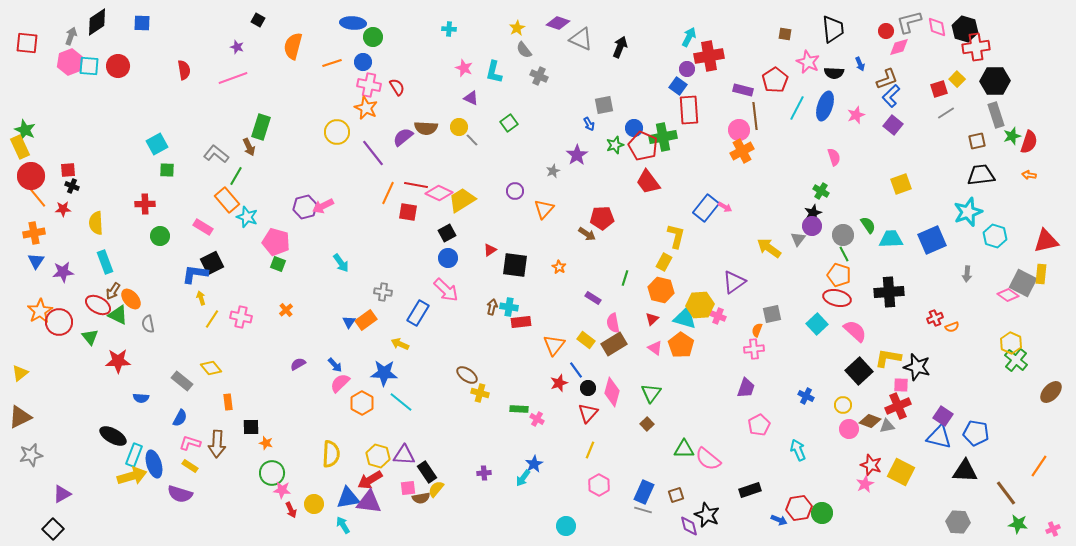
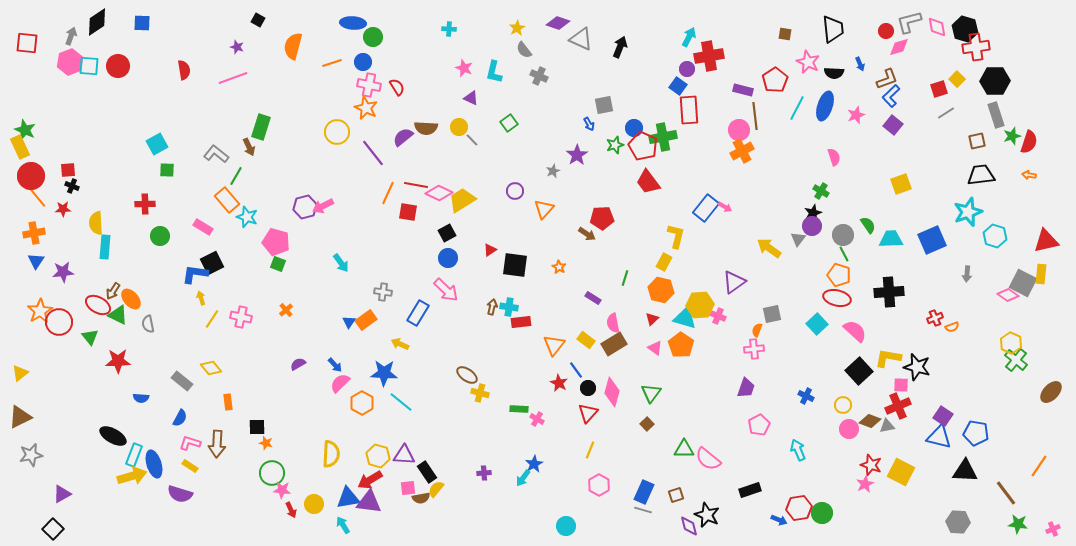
cyan rectangle at (105, 262): moved 15 px up; rotated 25 degrees clockwise
red star at (559, 383): rotated 24 degrees counterclockwise
black square at (251, 427): moved 6 px right
